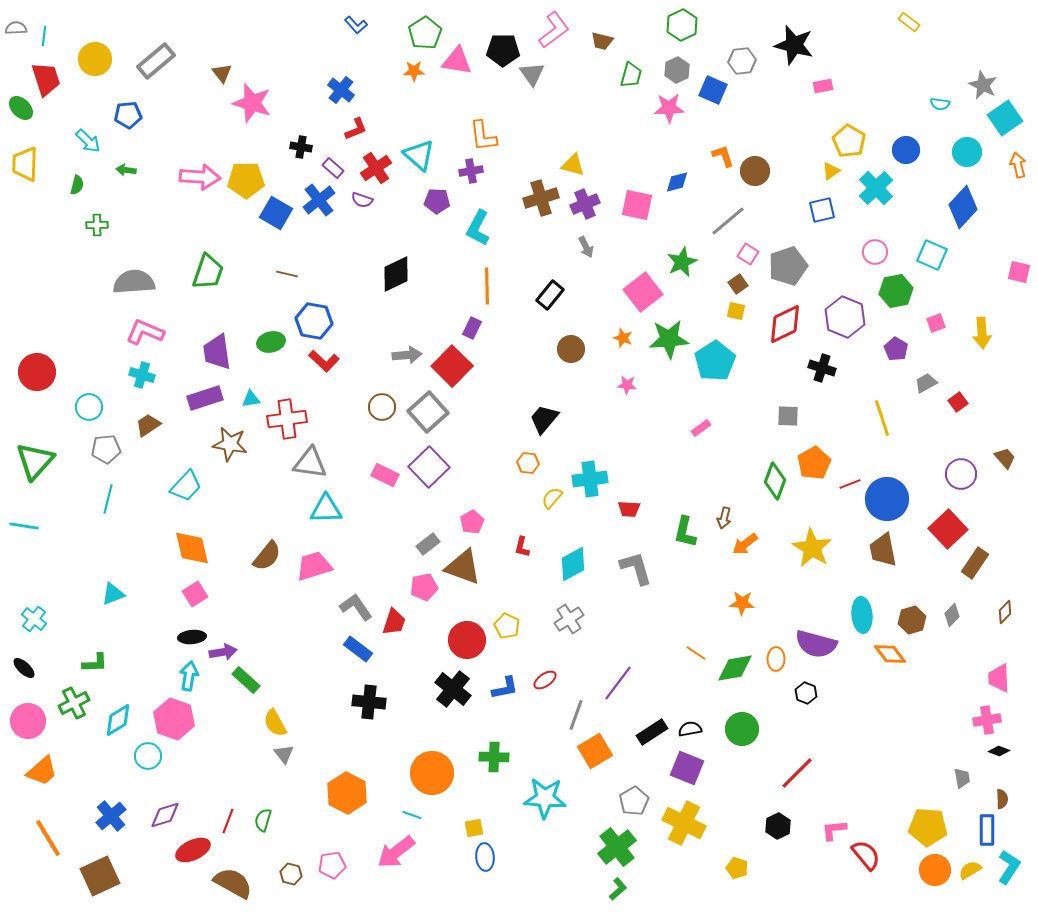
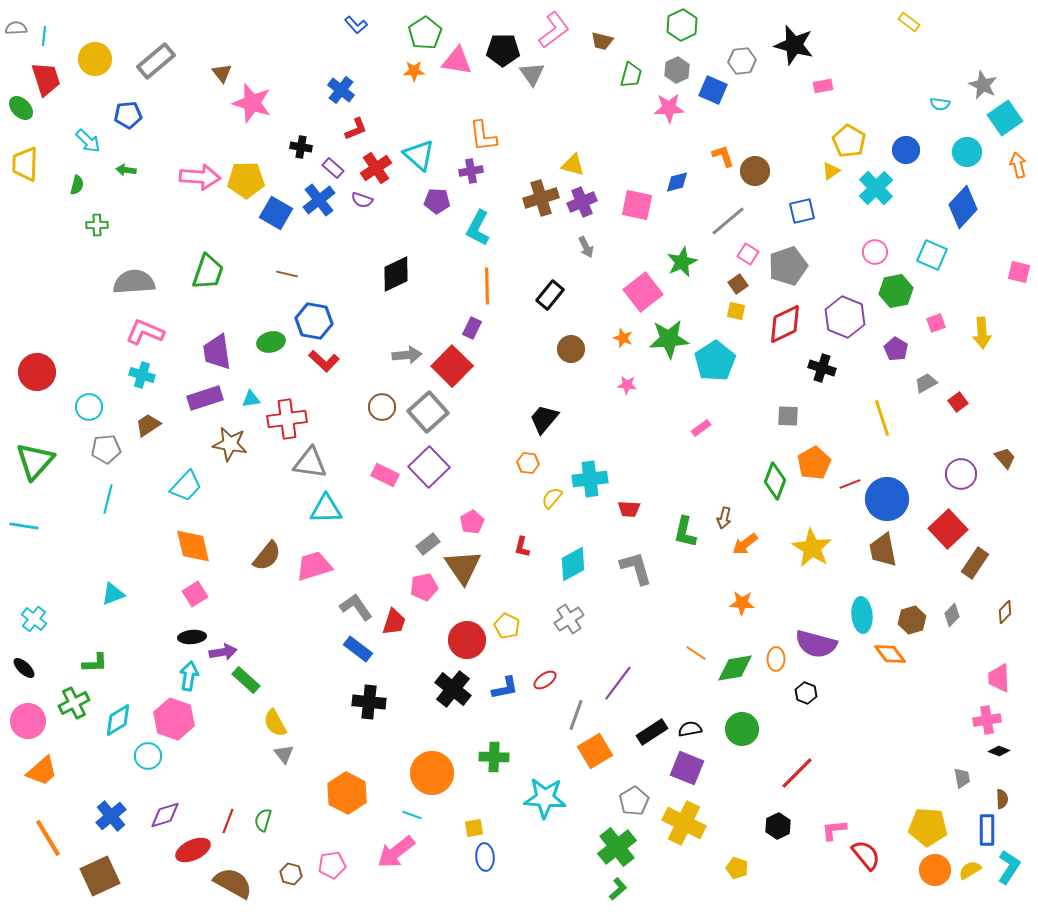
purple cross at (585, 204): moved 3 px left, 2 px up
blue square at (822, 210): moved 20 px left, 1 px down
orange diamond at (192, 548): moved 1 px right, 2 px up
brown triangle at (463, 567): rotated 36 degrees clockwise
